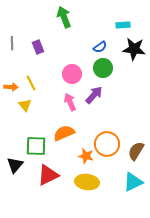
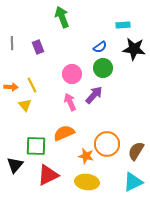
green arrow: moved 2 px left
yellow line: moved 1 px right, 2 px down
